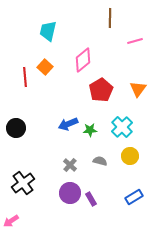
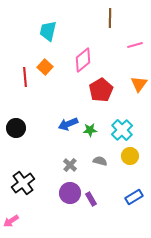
pink line: moved 4 px down
orange triangle: moved 1 px right, 5 px up
cyan cross: moved 3 px down
